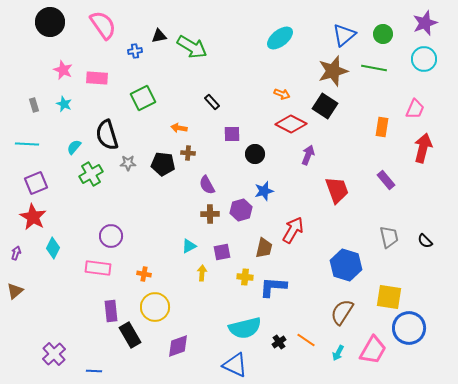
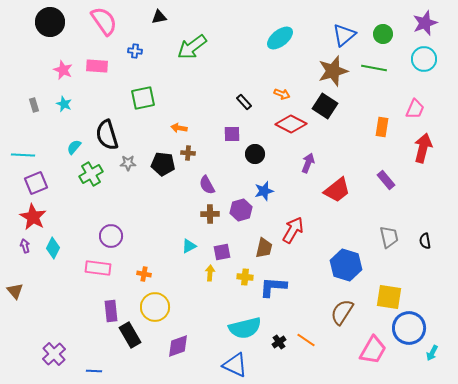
pink semicircle at (103, 25): moved 1 px right, 4 px up
black triangle at (159, 36): moved 19 px up
green arrow at (192, 47): rotated 112 degrees clockwise
blue cross at (135, 51): rotated 16 degrees clockwise
pink rectangle at (97, 78): moved 12 px up
green square at (143, 98): rotated 15 degrees clockwise
black rectangle at (212, 102): moved 32 px right
cyan line at (27, 144): moved 4 px left, 11 px down
purple arrow at (308, 155): moved 8 px down
red trapezoid at (337, 190): rotated 72 degrees clockwise
black semicircle at (425, 241): rotated 35 degrees clockwise
purple arrow at (16, 253): moved 9 px right, 7 px up; rotated 32 degrees counterclockwise
yellow arrow at (202, 273): moved 8 px right
brown triangle at (15, 291): rotated 30 degrees counterclockwise
cyan arrow at (338, 353): moved 94 px right
